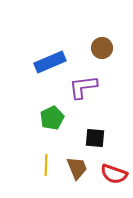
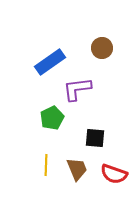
blue rectangle: rotated 12 degrees counterclockwise
purple L-shape: moved 6 px left, 2 px down
brown trapezoid: moved 1 px down
